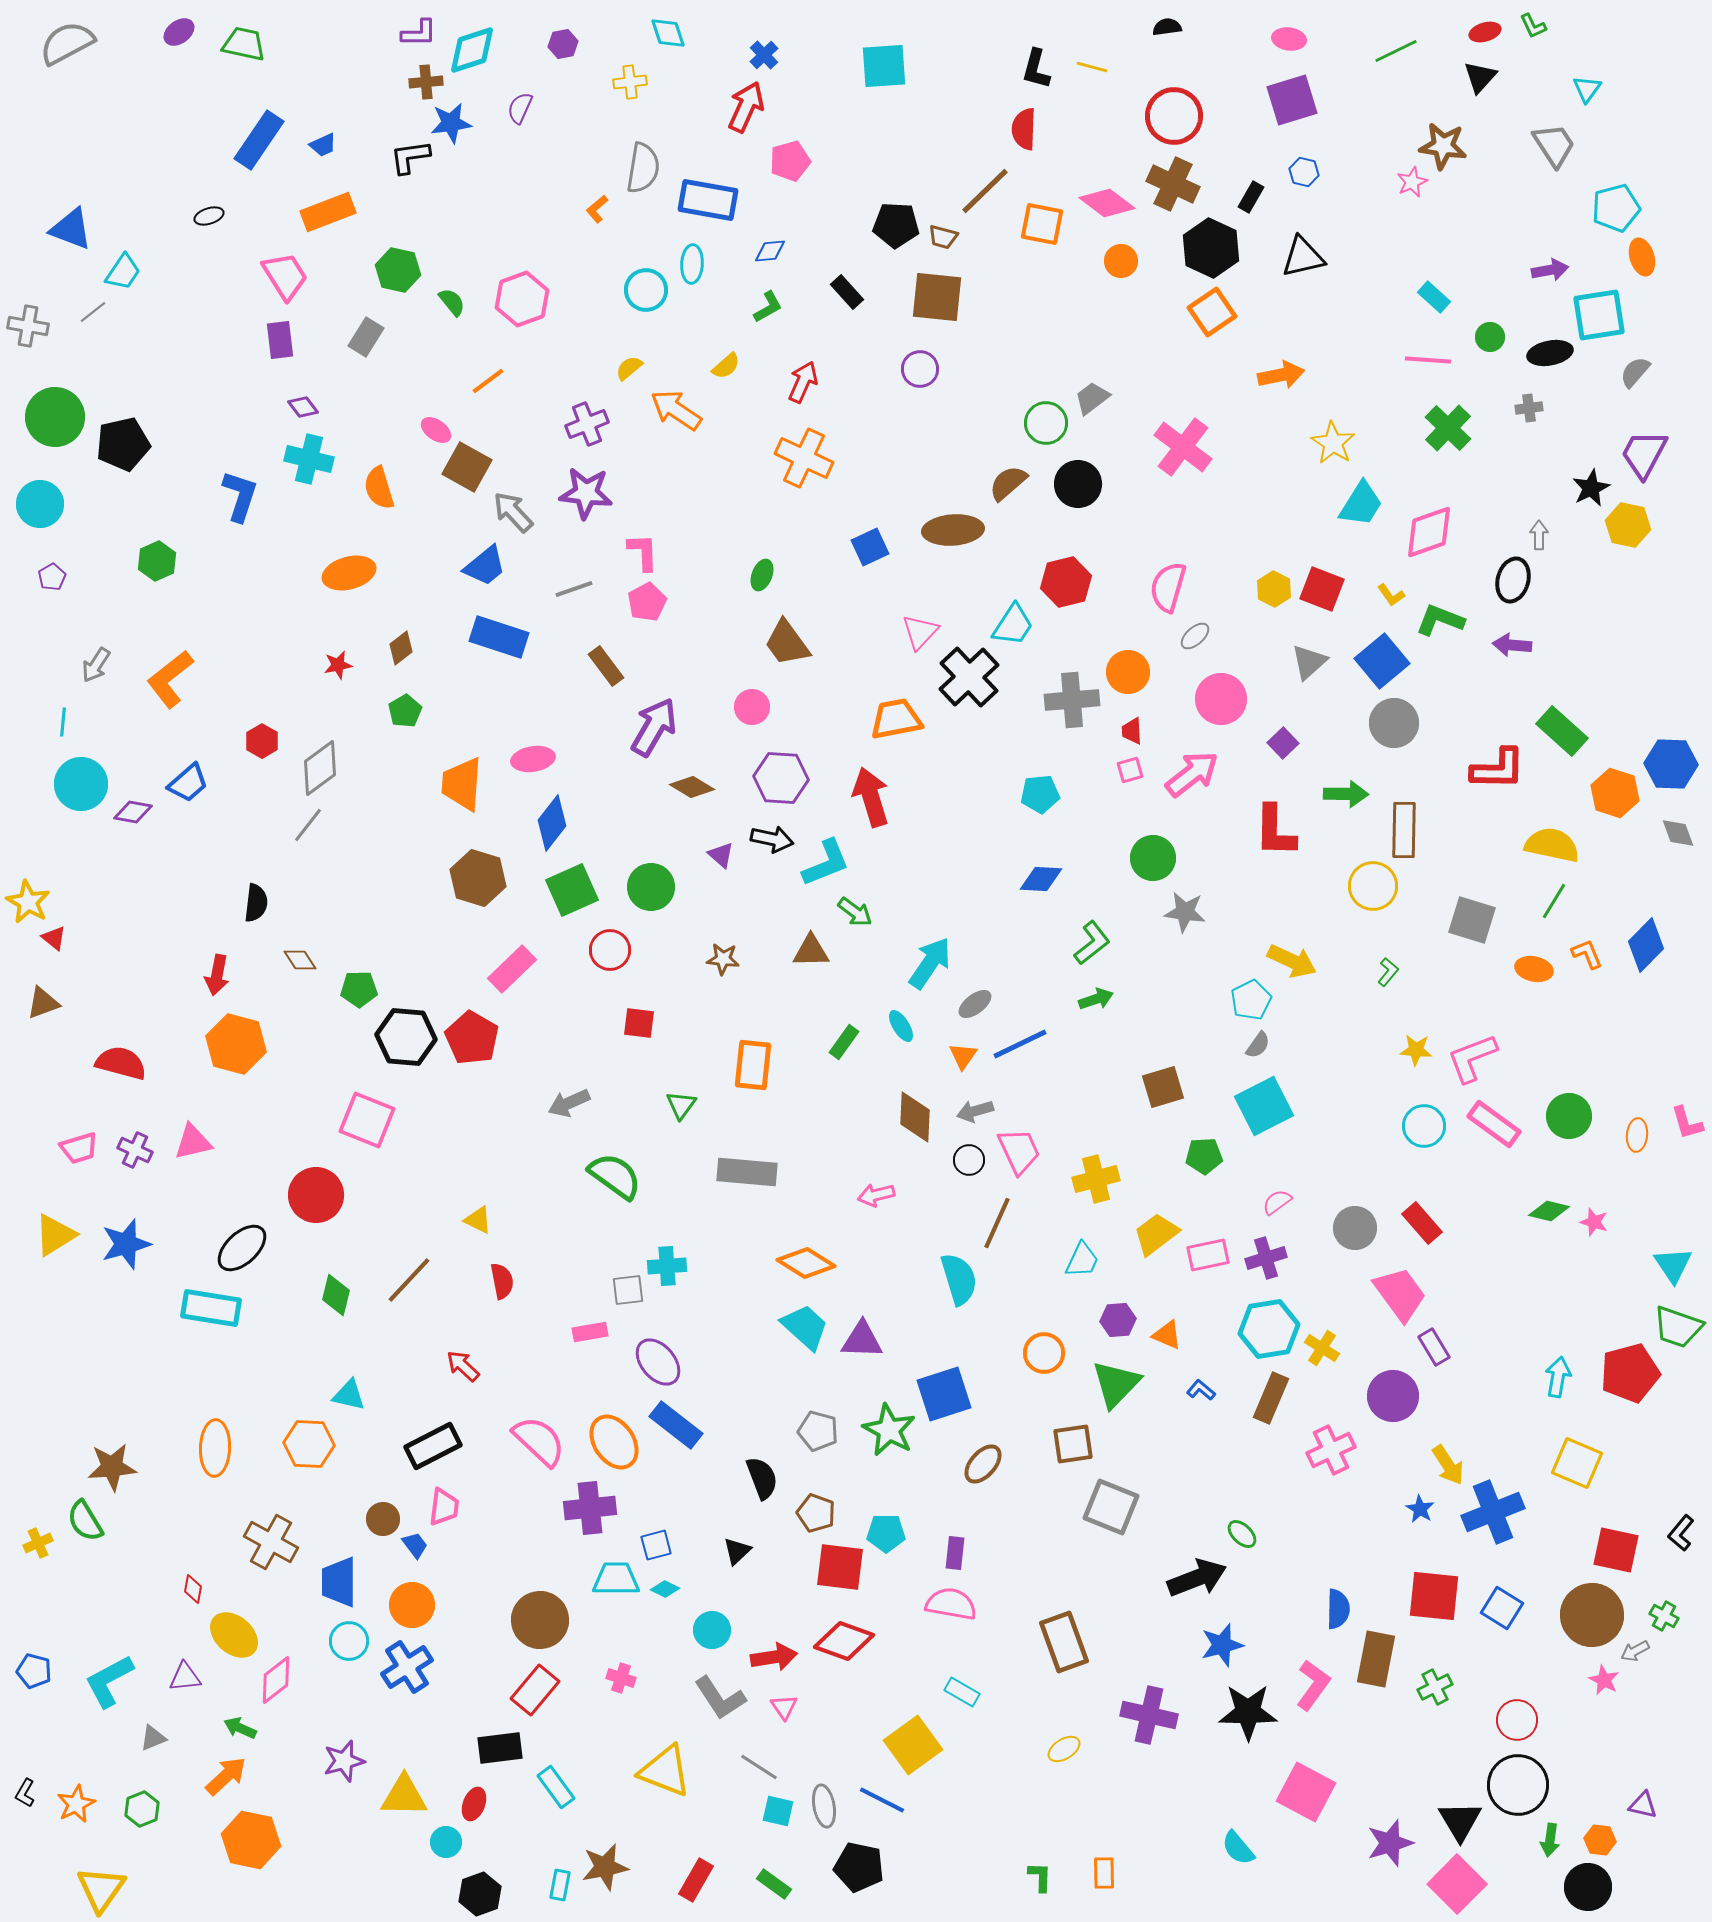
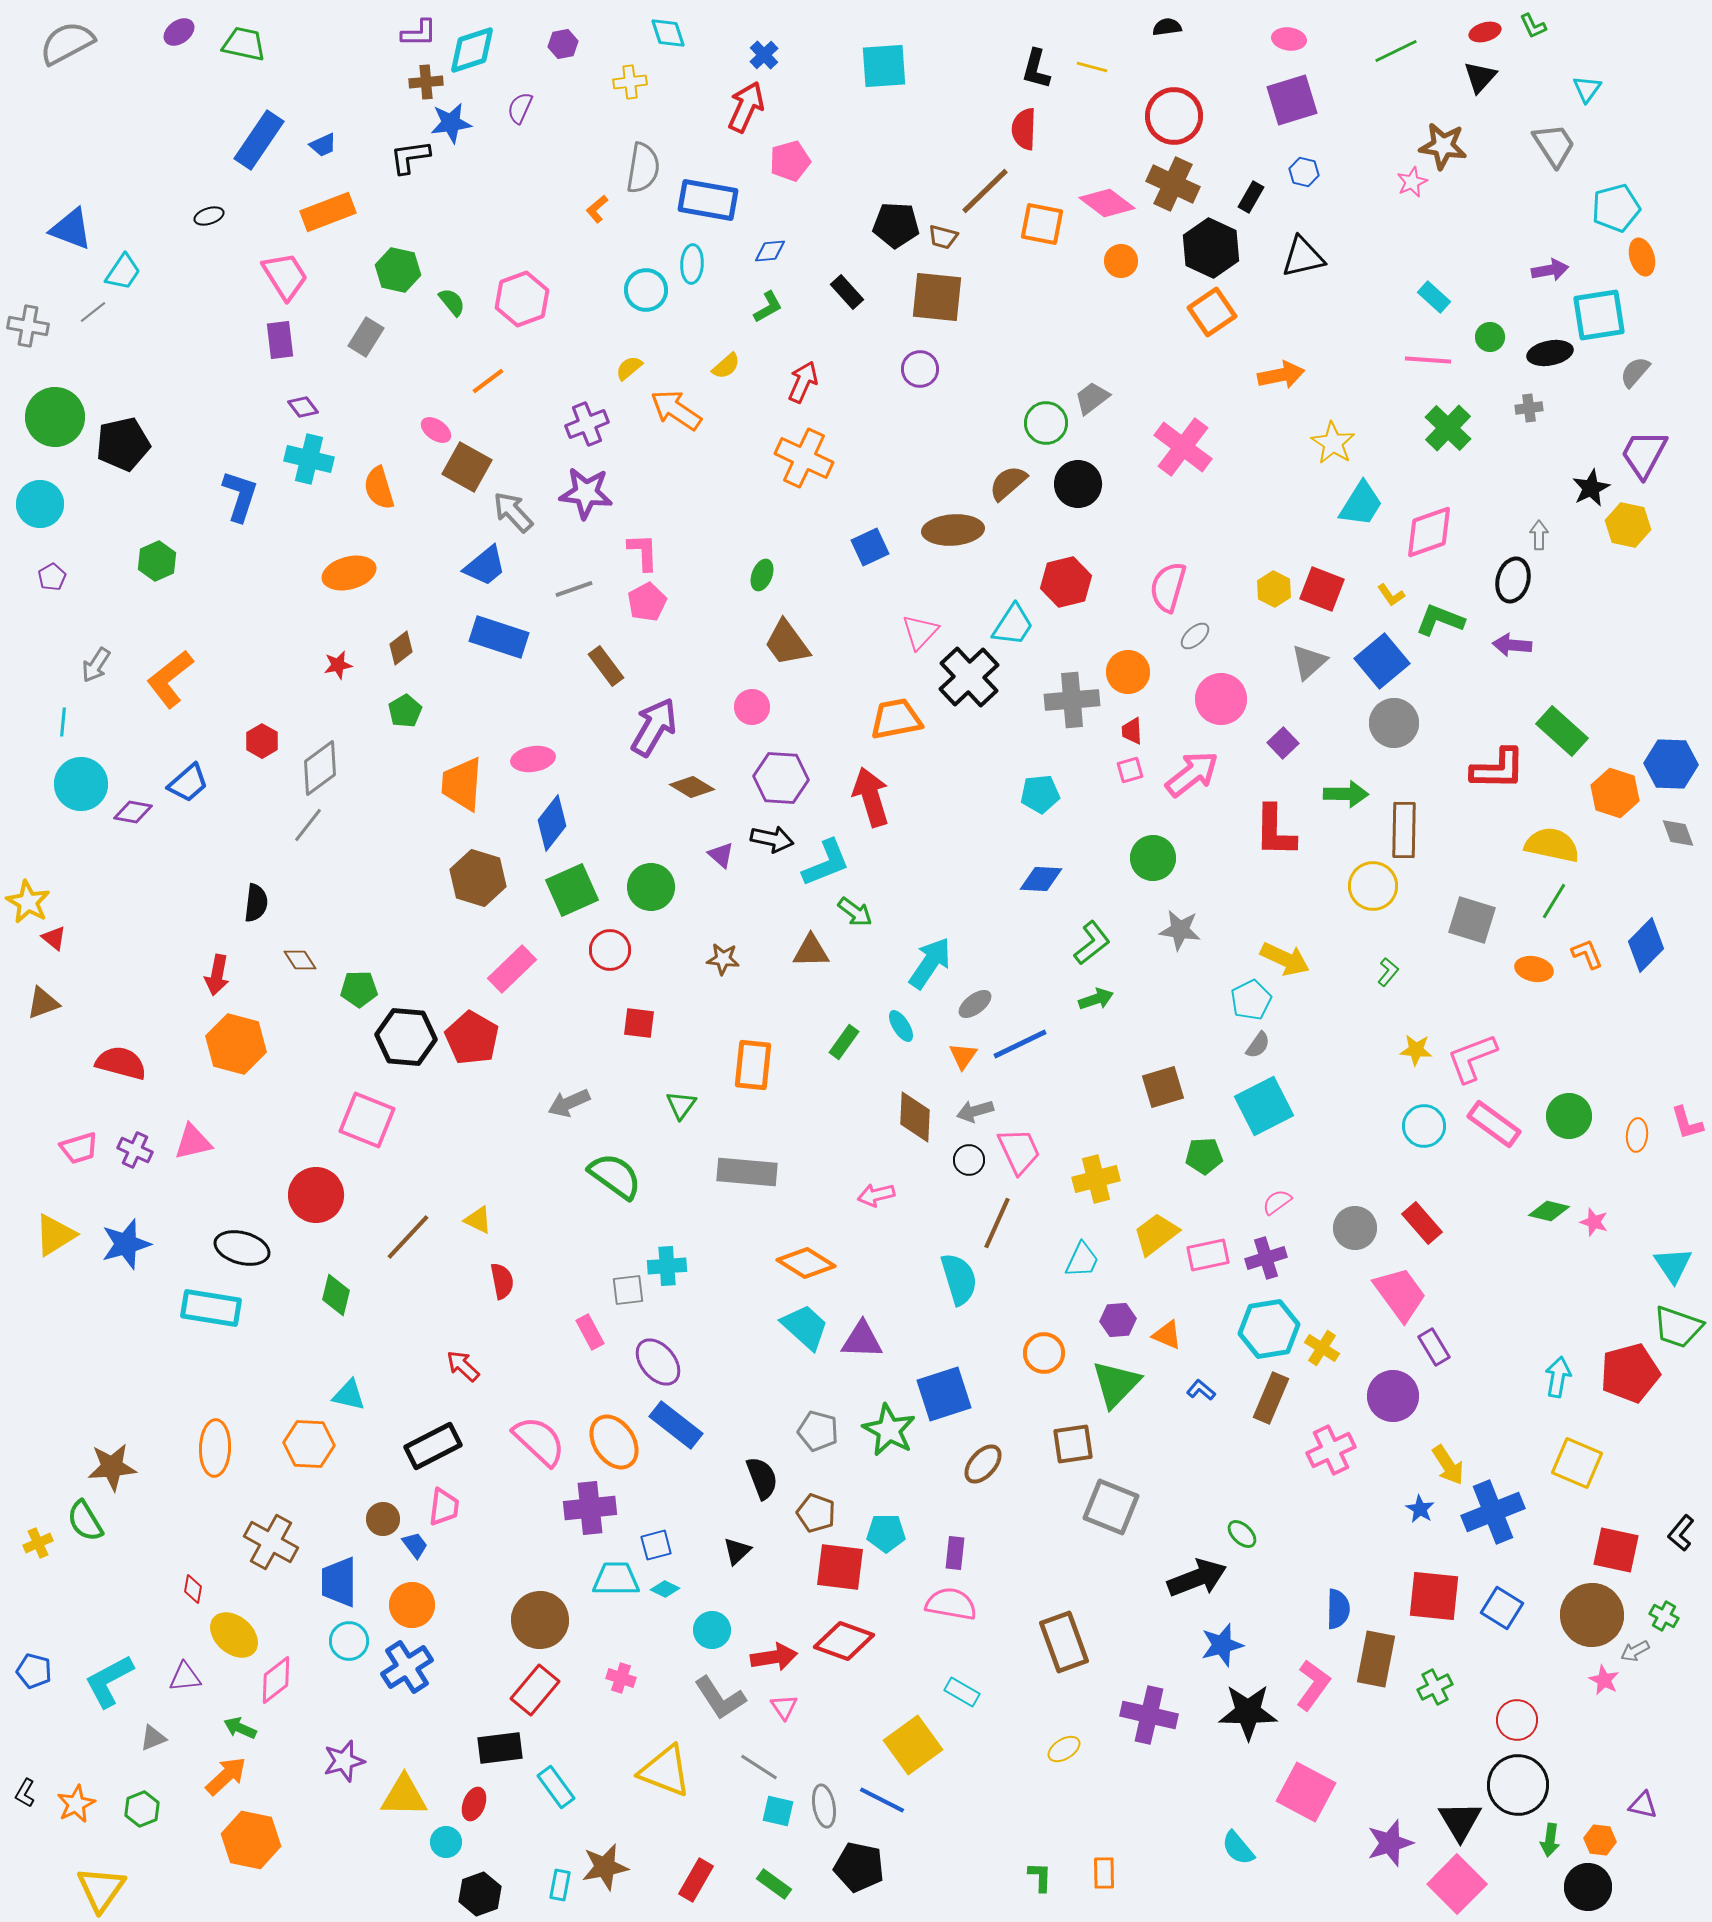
gray star at (1185, 912): moved 5 px left, 18 px down
yellow arrow at (1292, 961): moved 7 px left, 2 px up
black ellipse at (242, 1248): rotated 58 degrees clockwise
brown line at (409, 1280): moved 1 px left, 43 px up
pink rectangle at (590, 1332): rotated 72 degrees clockwise
